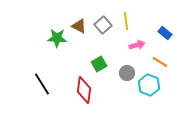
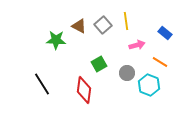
green star: moved 1 px left, 2 px down
